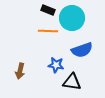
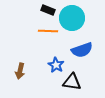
blue star: rotated 21 degrees clockwise
